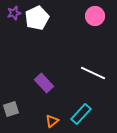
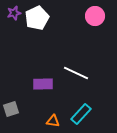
white line: moved 17 px left
purple rectangle: moved 1 px left, 1 px down; rotated 48 degrees counterclockwise
orange triangle: moved 1 px right; rotated 48 degrees clockwise
